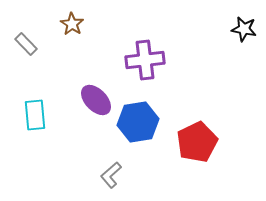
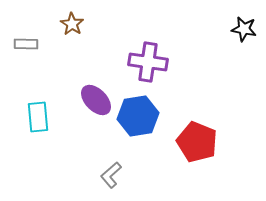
gray rectangle: rotated 45 degrees counterclockwise
purple cross: moved 3 px right, 2 px down; rotated 15 degrees clockwise
cyan rectangle: moved 3 px right, 2 px down
blue hexagon: moved 6 px up
red pentagon: rotated 24 degrees counterclockwise
